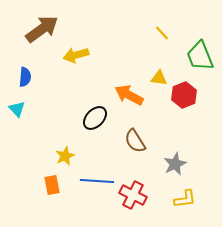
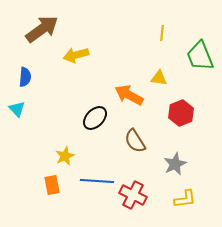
yellow line: rotated 49 degrees clockwise
red hexagon: moved 3 px left, 18 px down
